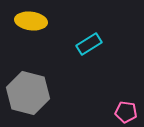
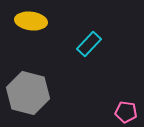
cyan rectangle: rotated 15 degrees counterclockwise
